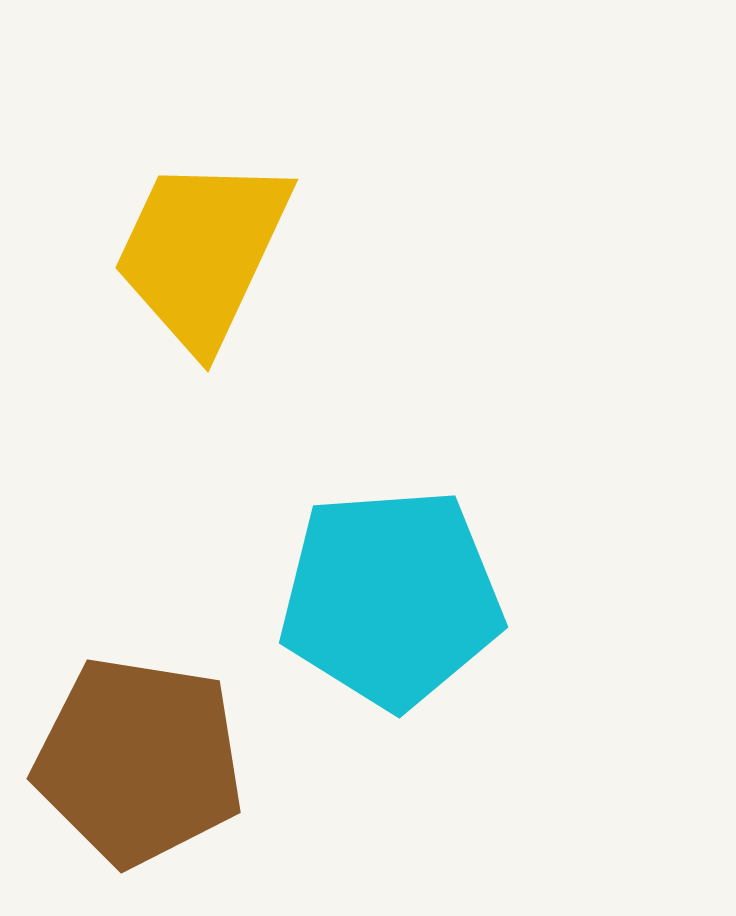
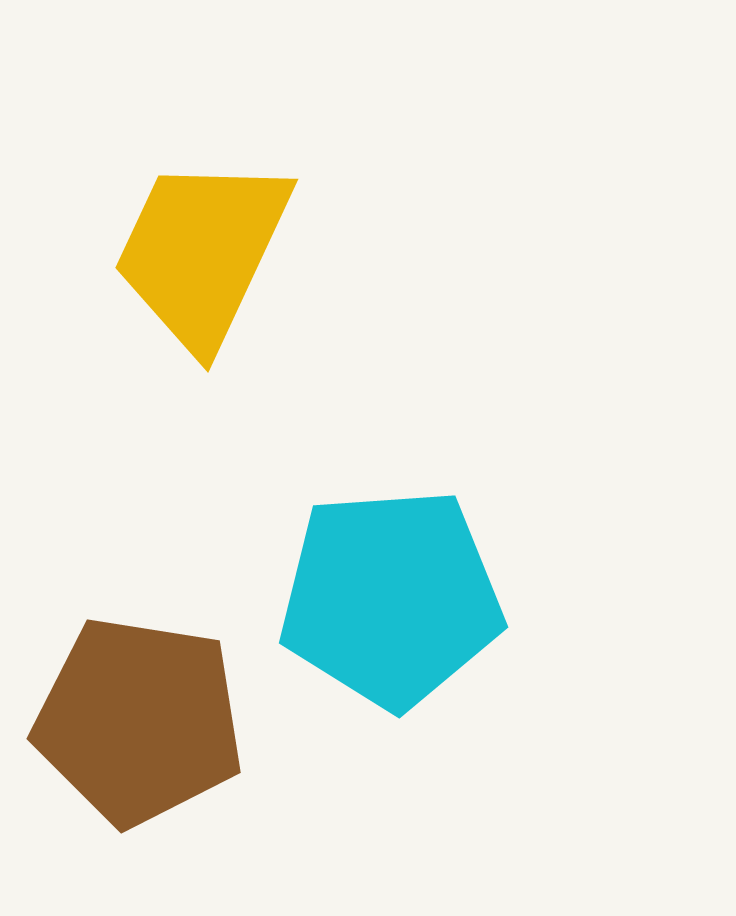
brown pentagon: moved 40 px up
